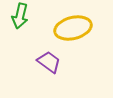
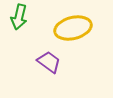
green arrow: moved 1 px left, 1 px down
